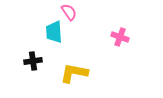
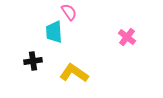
pink cross: moved 7 px right; rotated 18 degrees clockwise
yellow L-shape: rotated 24 degrees clockwise
